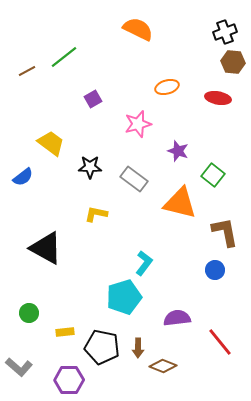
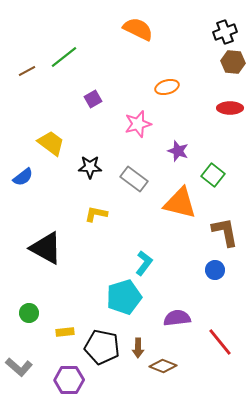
red ellipse: moved 12 px right, 10 px down; rotated 10 degrees counterclockwise
